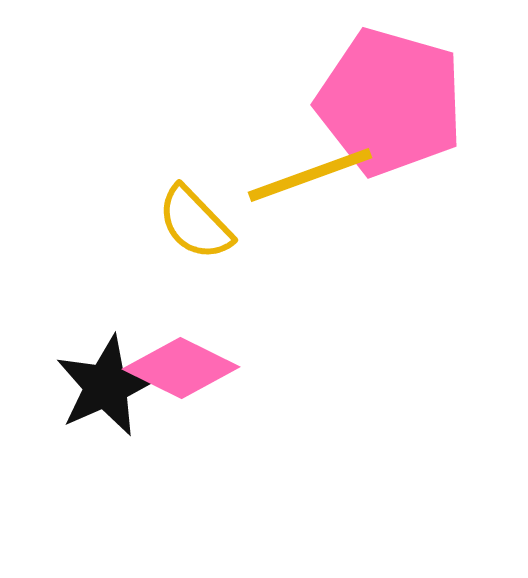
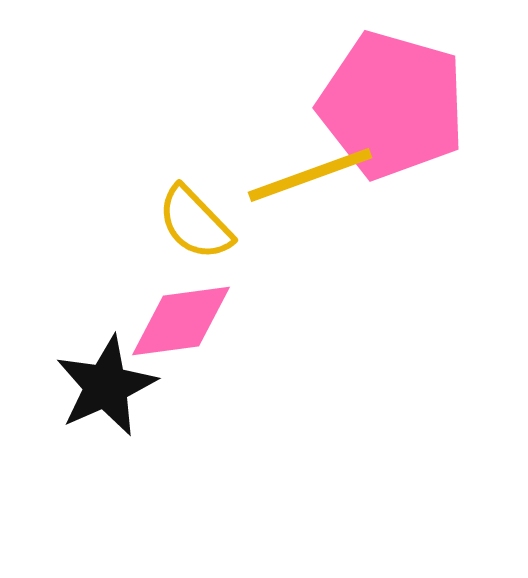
pink pentagon: moved 2 px right, 3 px down
pink diamond: moved 47 px up; rotated 34 degrees counterclockwise
